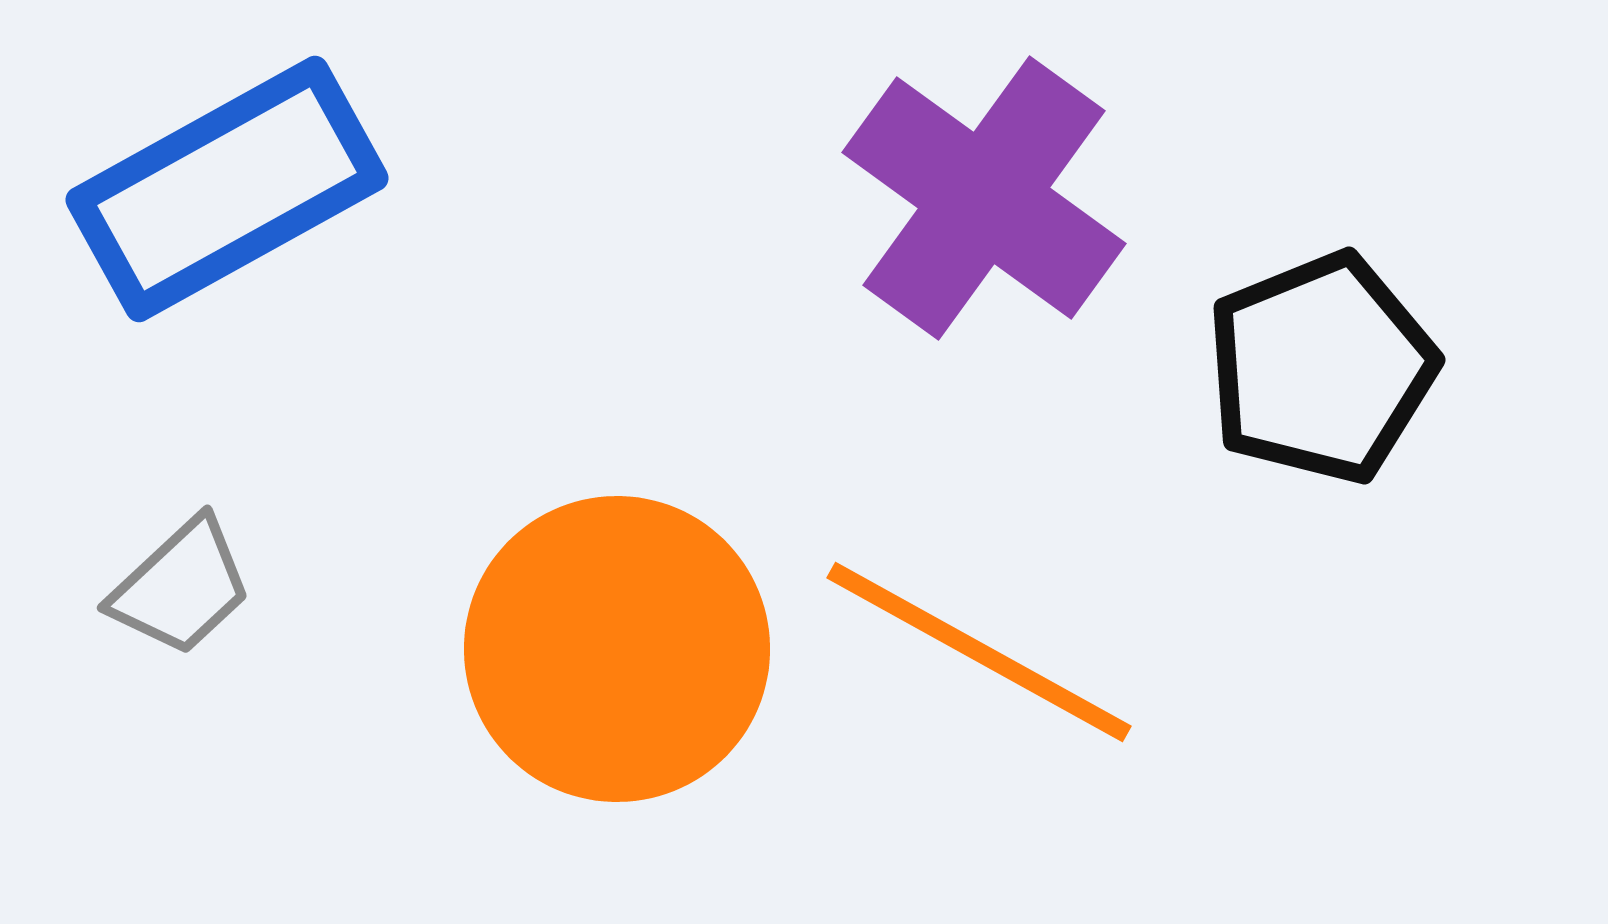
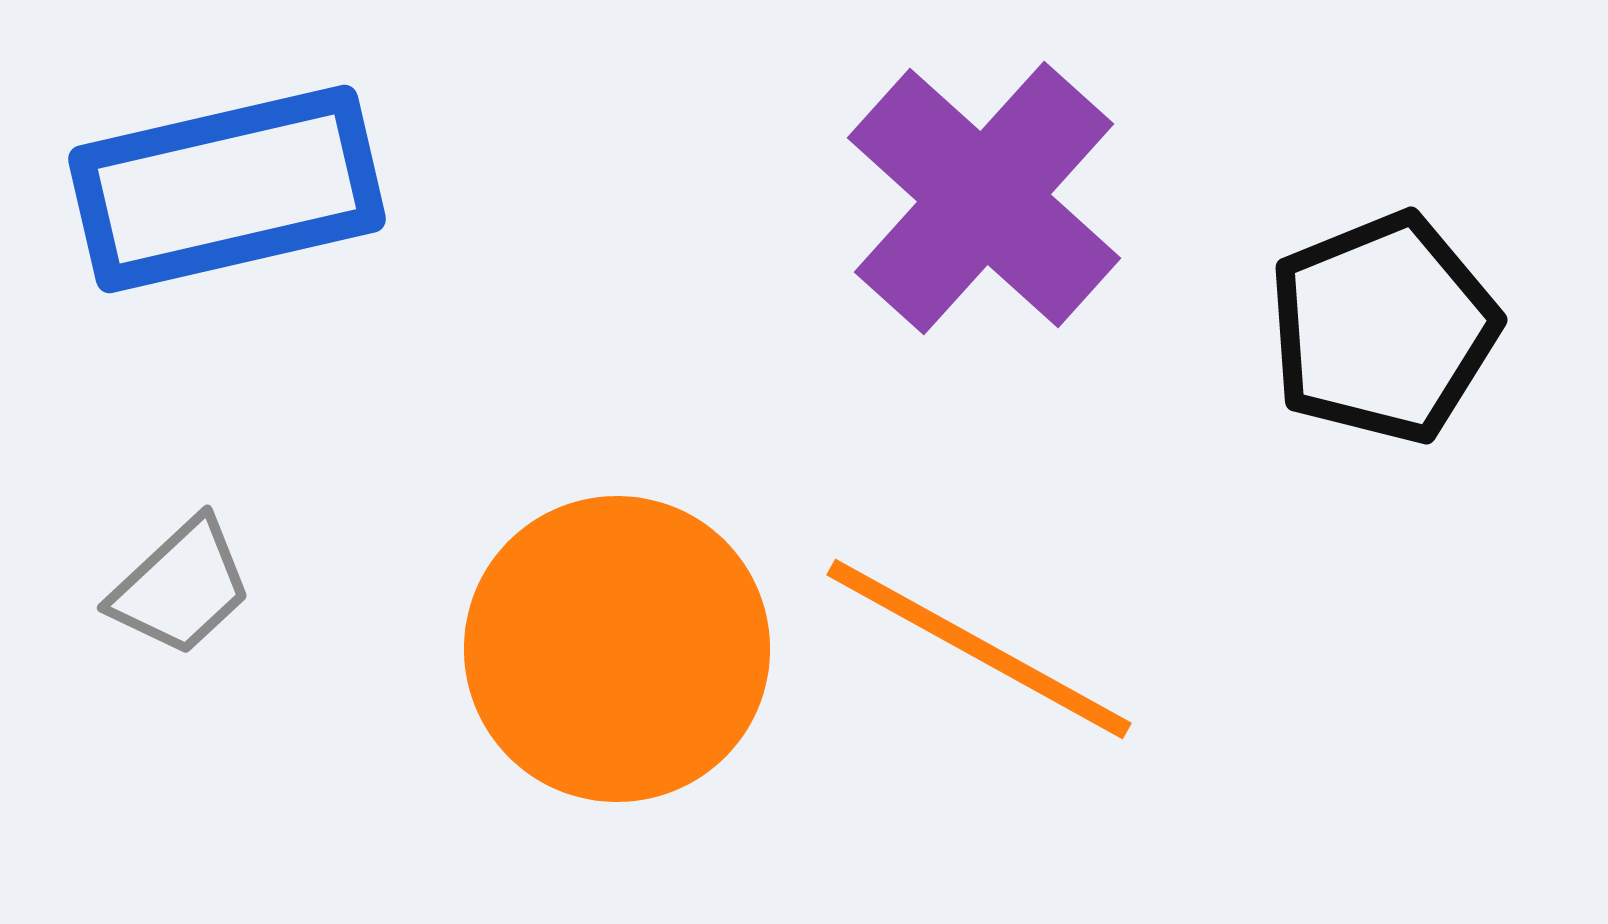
blue rectangle: rotated 16 degrees clockwise
purple cross: rotated 6 degrees clockwise
black pentagon: moved 62 px right, 40 px up
orange line: moved 3 px up
